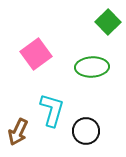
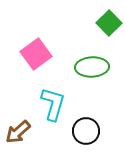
green square: moved 1 px right, 1 px down
cyan L-shape: moved 1 px right, 6 px up
brown arrow: rotated 24 degrees clockwise
